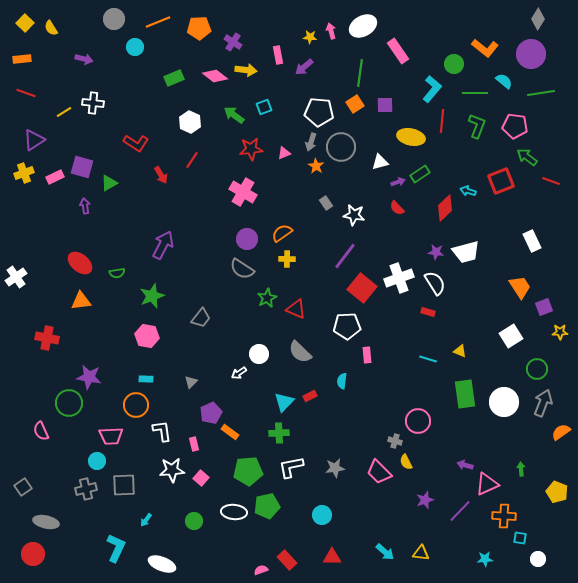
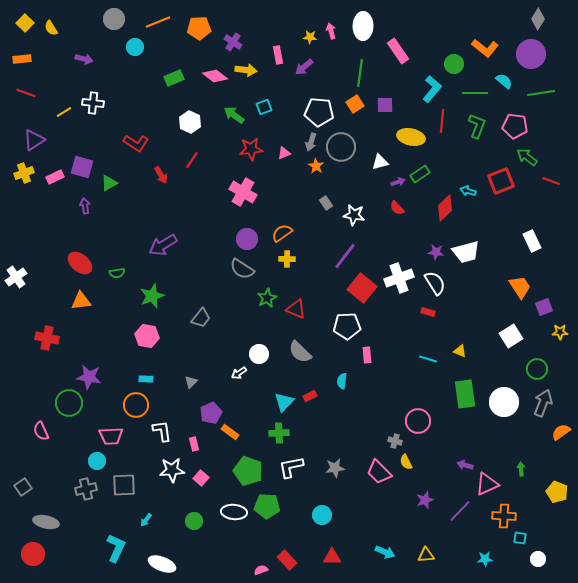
white ellipse at (363, 26): rotated 60 degrees counterclockwise
purple arrow at (163, 245): rotated 148 degrees counterclockwise
green pentagon at (248, 471): rotated 24 degrees clockwise
green pentagon at (267, 506): rotated 15 degrees clockwise
cyan arrow at (385, 552): rotated 18 degrees counterclockwise
yellow triangle at (421, 553): moved 5 px right, 2 px down; rotated 12 degrees counterclockwise
